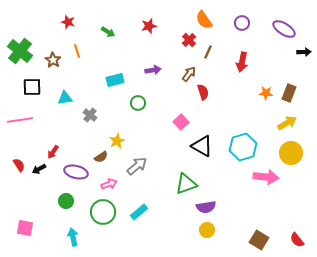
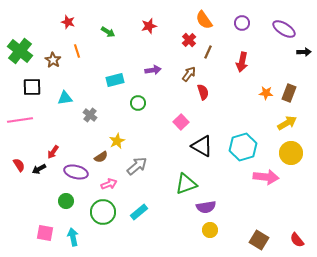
pink square at (25, 228): moved 20 px right, 5 px down
yellow circle at (207, 230): moved 3 px right
